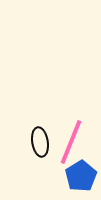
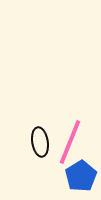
pink line: moved 1 px left
